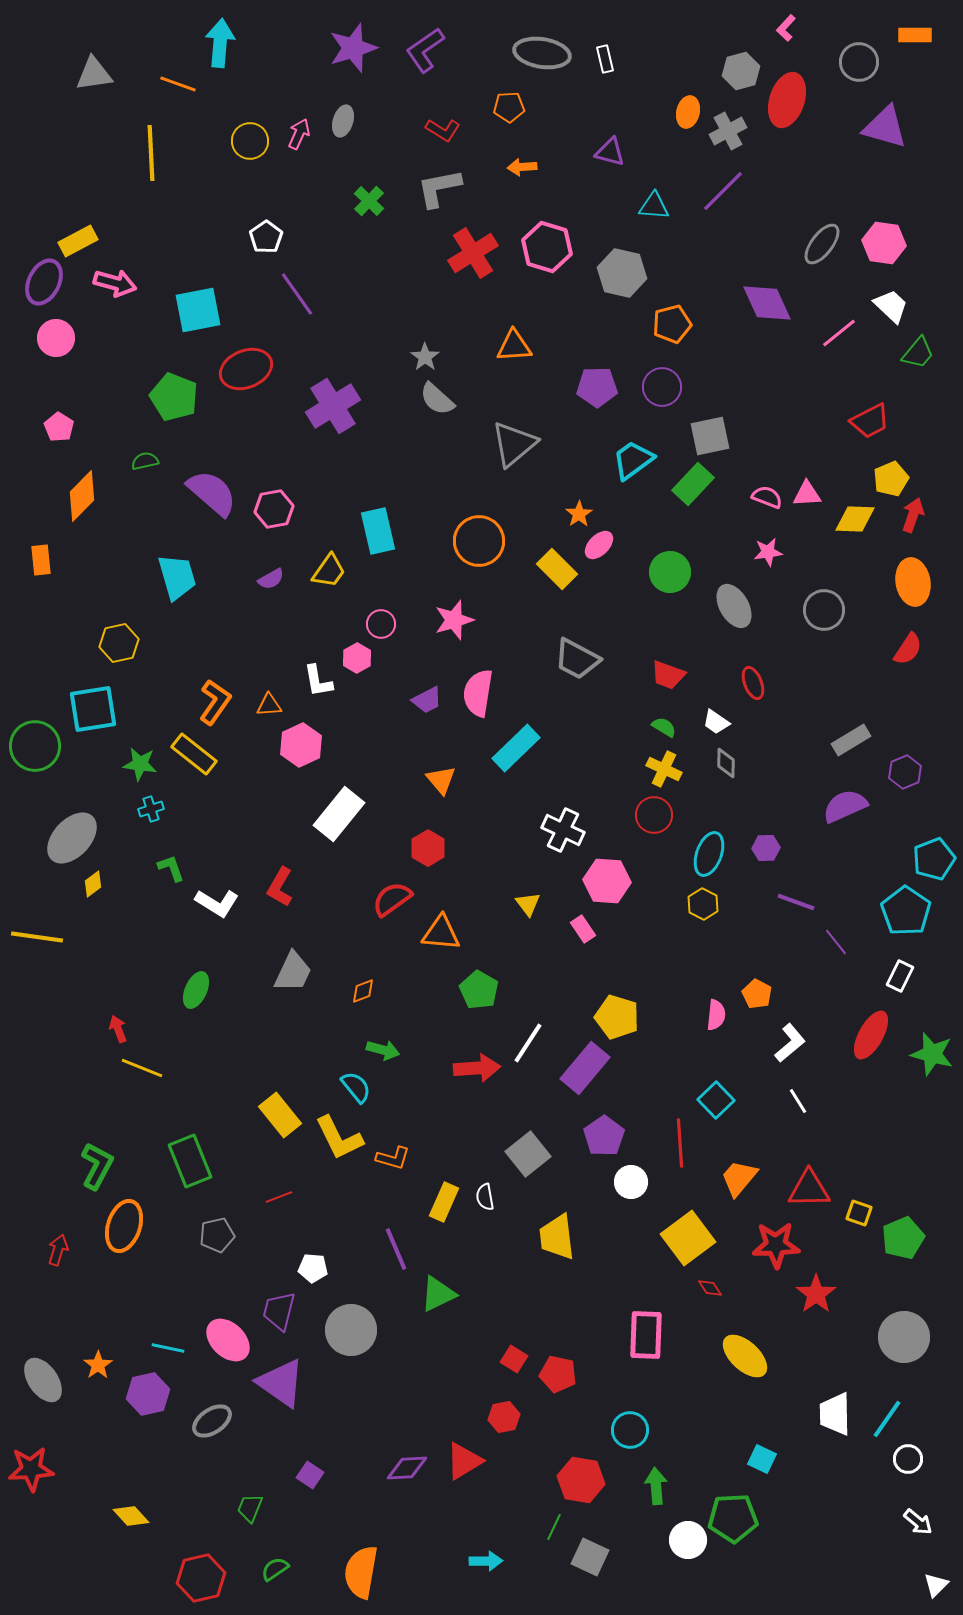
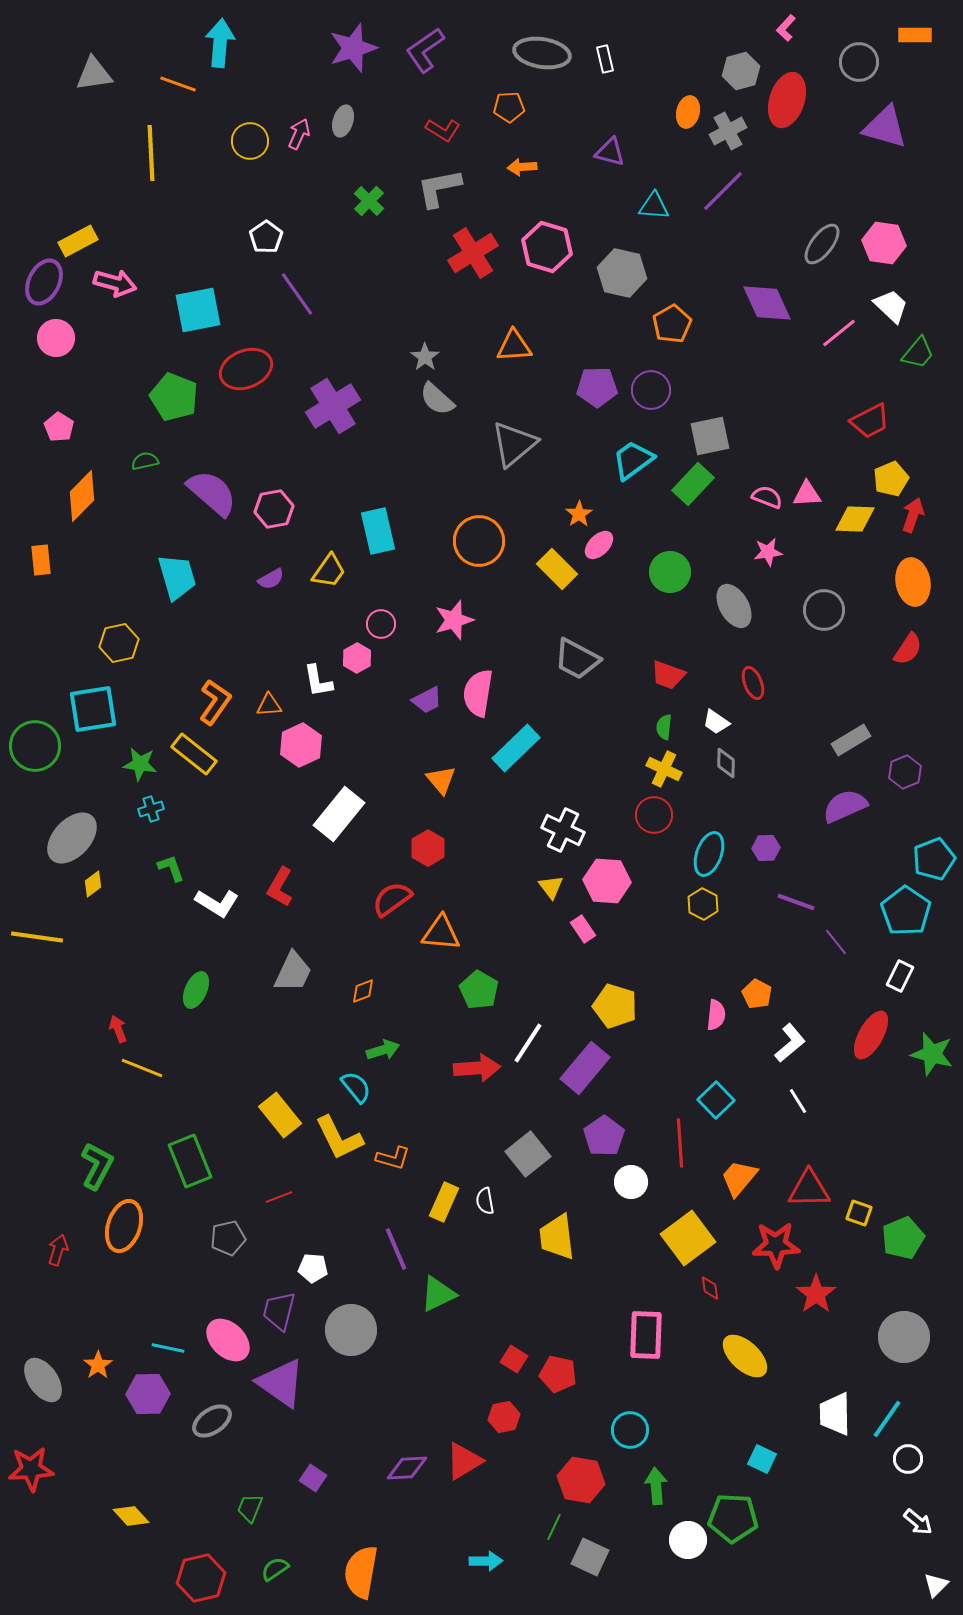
orange pentagon at (672, 324): rotated 15 degrees counterclockwise
purple circle at (662, 387): moved 11 px left, 3 px down
green semicircle at (664, 727): rotated 115 degrees counterclockwise
yellow triangle at (528, 904): moved 23 px right, 17 px up
yellow pentagon at (617, 1017): moved 2 px left, 11 px up
green arrow at (383, 1050): rotated 32 degrees counterclockwise
white semicircle at (485, 1197): moved 4 px down
gray pentagon at (217, 1235): moved 11 px right, 3 px down
red diamond at (710, 1288): rotated 25 degrees clockwise
purple hexagon at (148, 1394): rotated 12 degrees clockwise
purple square at (310, 1475): moved 3 px right, 3 px down
green pentagon at (733, 1518): rotated 6 degrees clockwise
